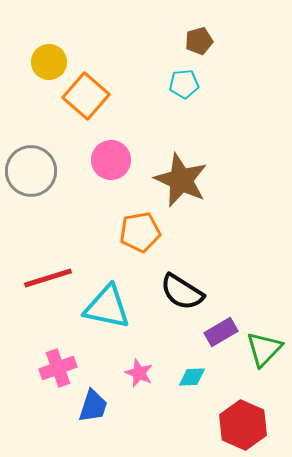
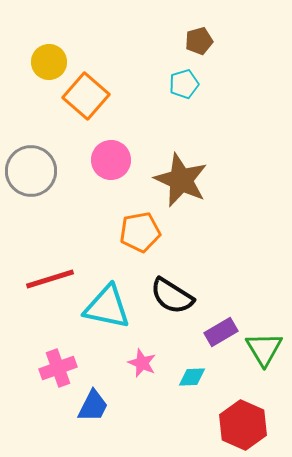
cyan pentagon: rotated 12 degrees counterclockwise
red line: moved 2 px right, 1 px down
black semicircle: moved 10 px left, 4 px down
green triangle: rotated 15 degrees counterclockwise
pink star: moved 3 px right, 10 px up
blue trapezoid: rotated 9 degrees clockwise
